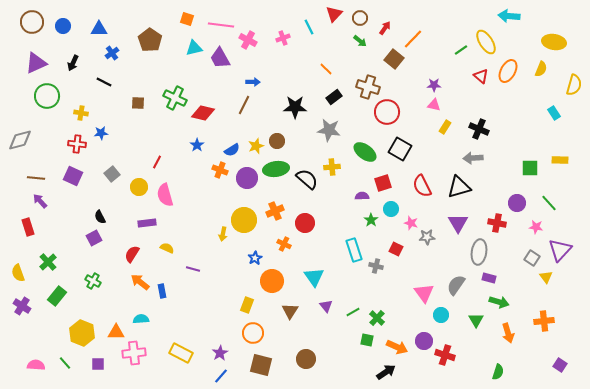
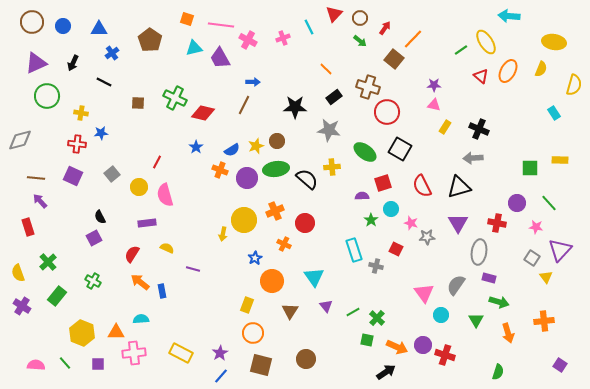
blue star at (197, 145): moved 1 px left, 2 px down
purple circle at (424, 341): moved 1 px left, 4 px down
